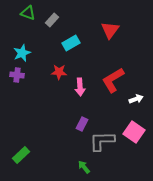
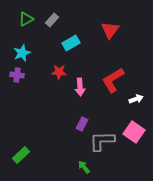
green triangle: moved 2 px left, 6 px down; rotated 49 degrees counterclockwise
